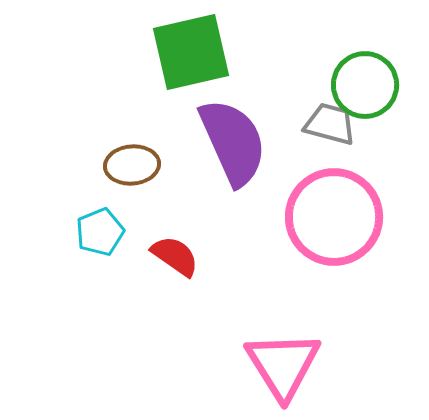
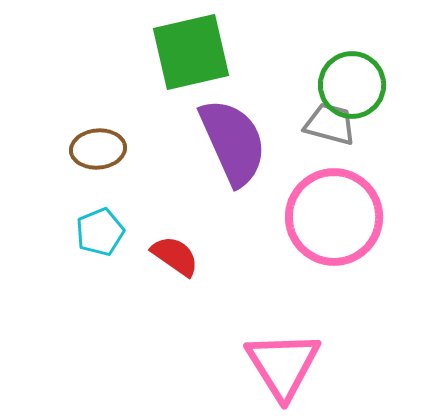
green circle: moved 13 px left
brown ellipse: moved 34 px left, 16 px up
